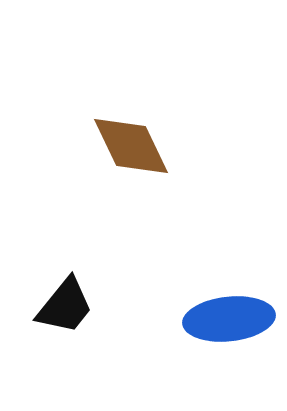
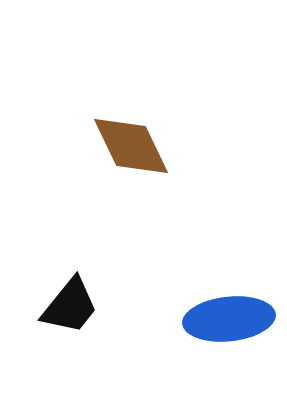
black trapezoid: moved 5 px right
